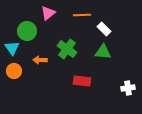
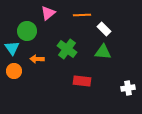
orange arrow: moved 3 px left, 1 px up
